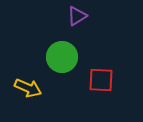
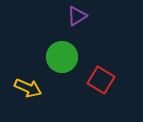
red square: rotated 28 degrees clockwise
